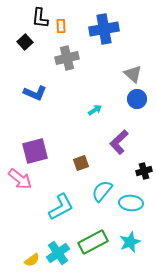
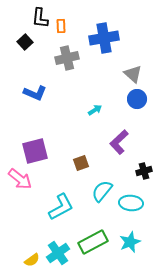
blue cross: moved 9 px down
